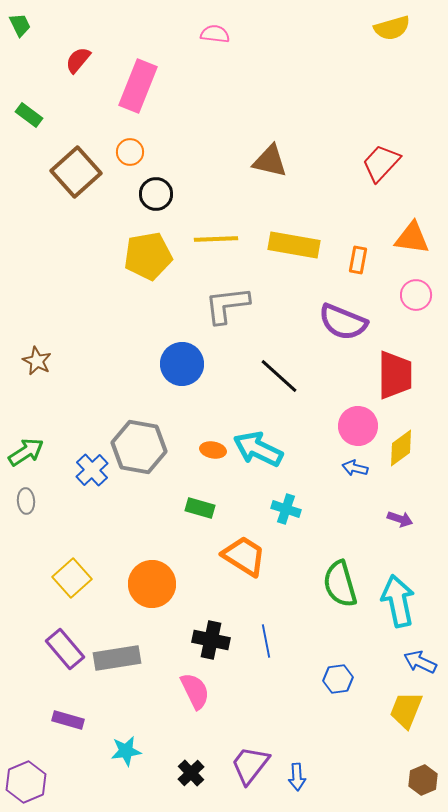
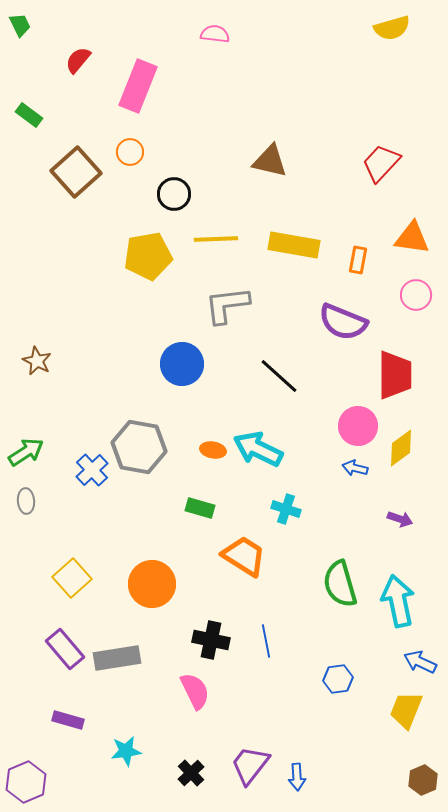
black circle at (156, 194): moved 18 px right
